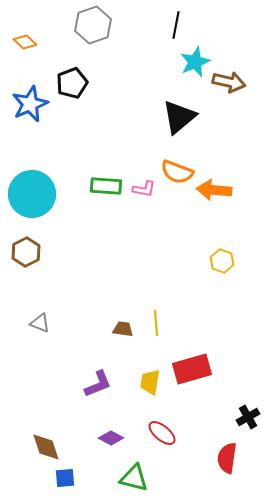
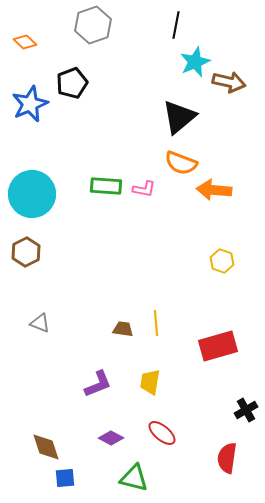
orange semicircle: moved 4 px right, 9 px up
red rectangle: moved 26 px right, 23 px up
black cross: moved 2 px left, 7 px up
